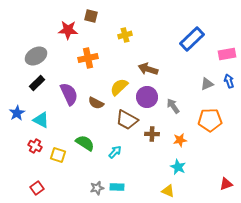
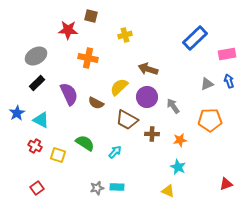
blue rectangle: moved 3 px right, 1 px up
orange cross: rotated 24 degrees clockwise
